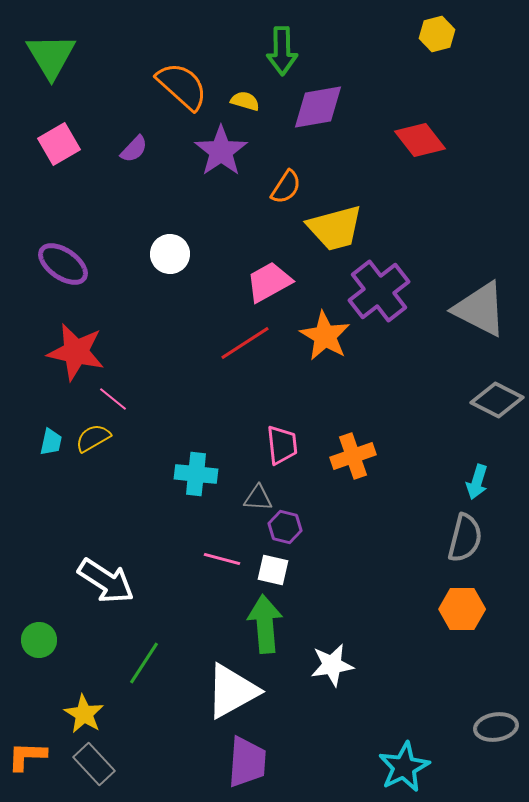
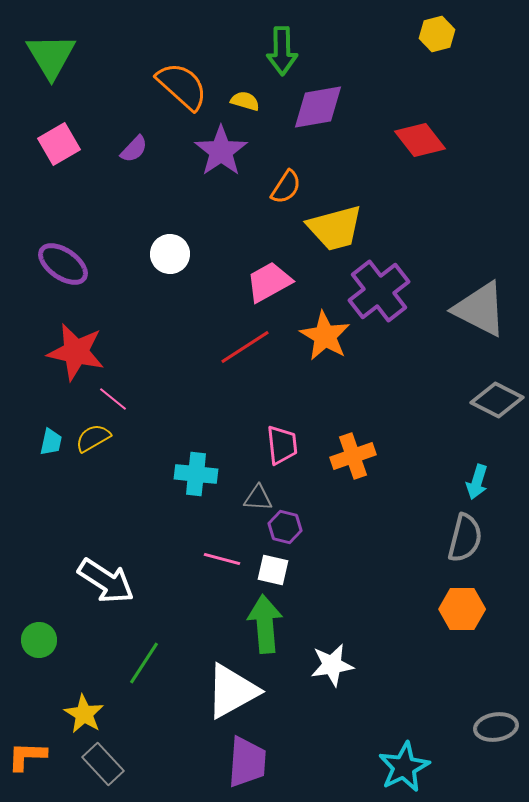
red line at (245, 343): moved 4 px down
gray rectangle at (94, 764): moved 9 px right
